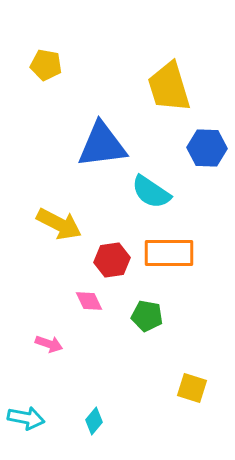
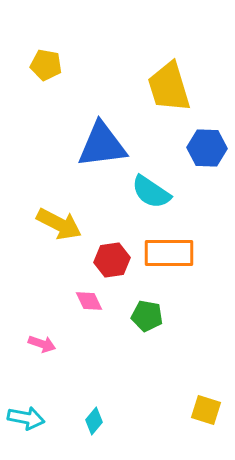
pink arrow: moved 7 px left
yellow square: moved 14 px right, 22 px down
